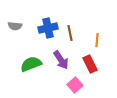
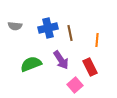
red rectangle: moved 3 px down
